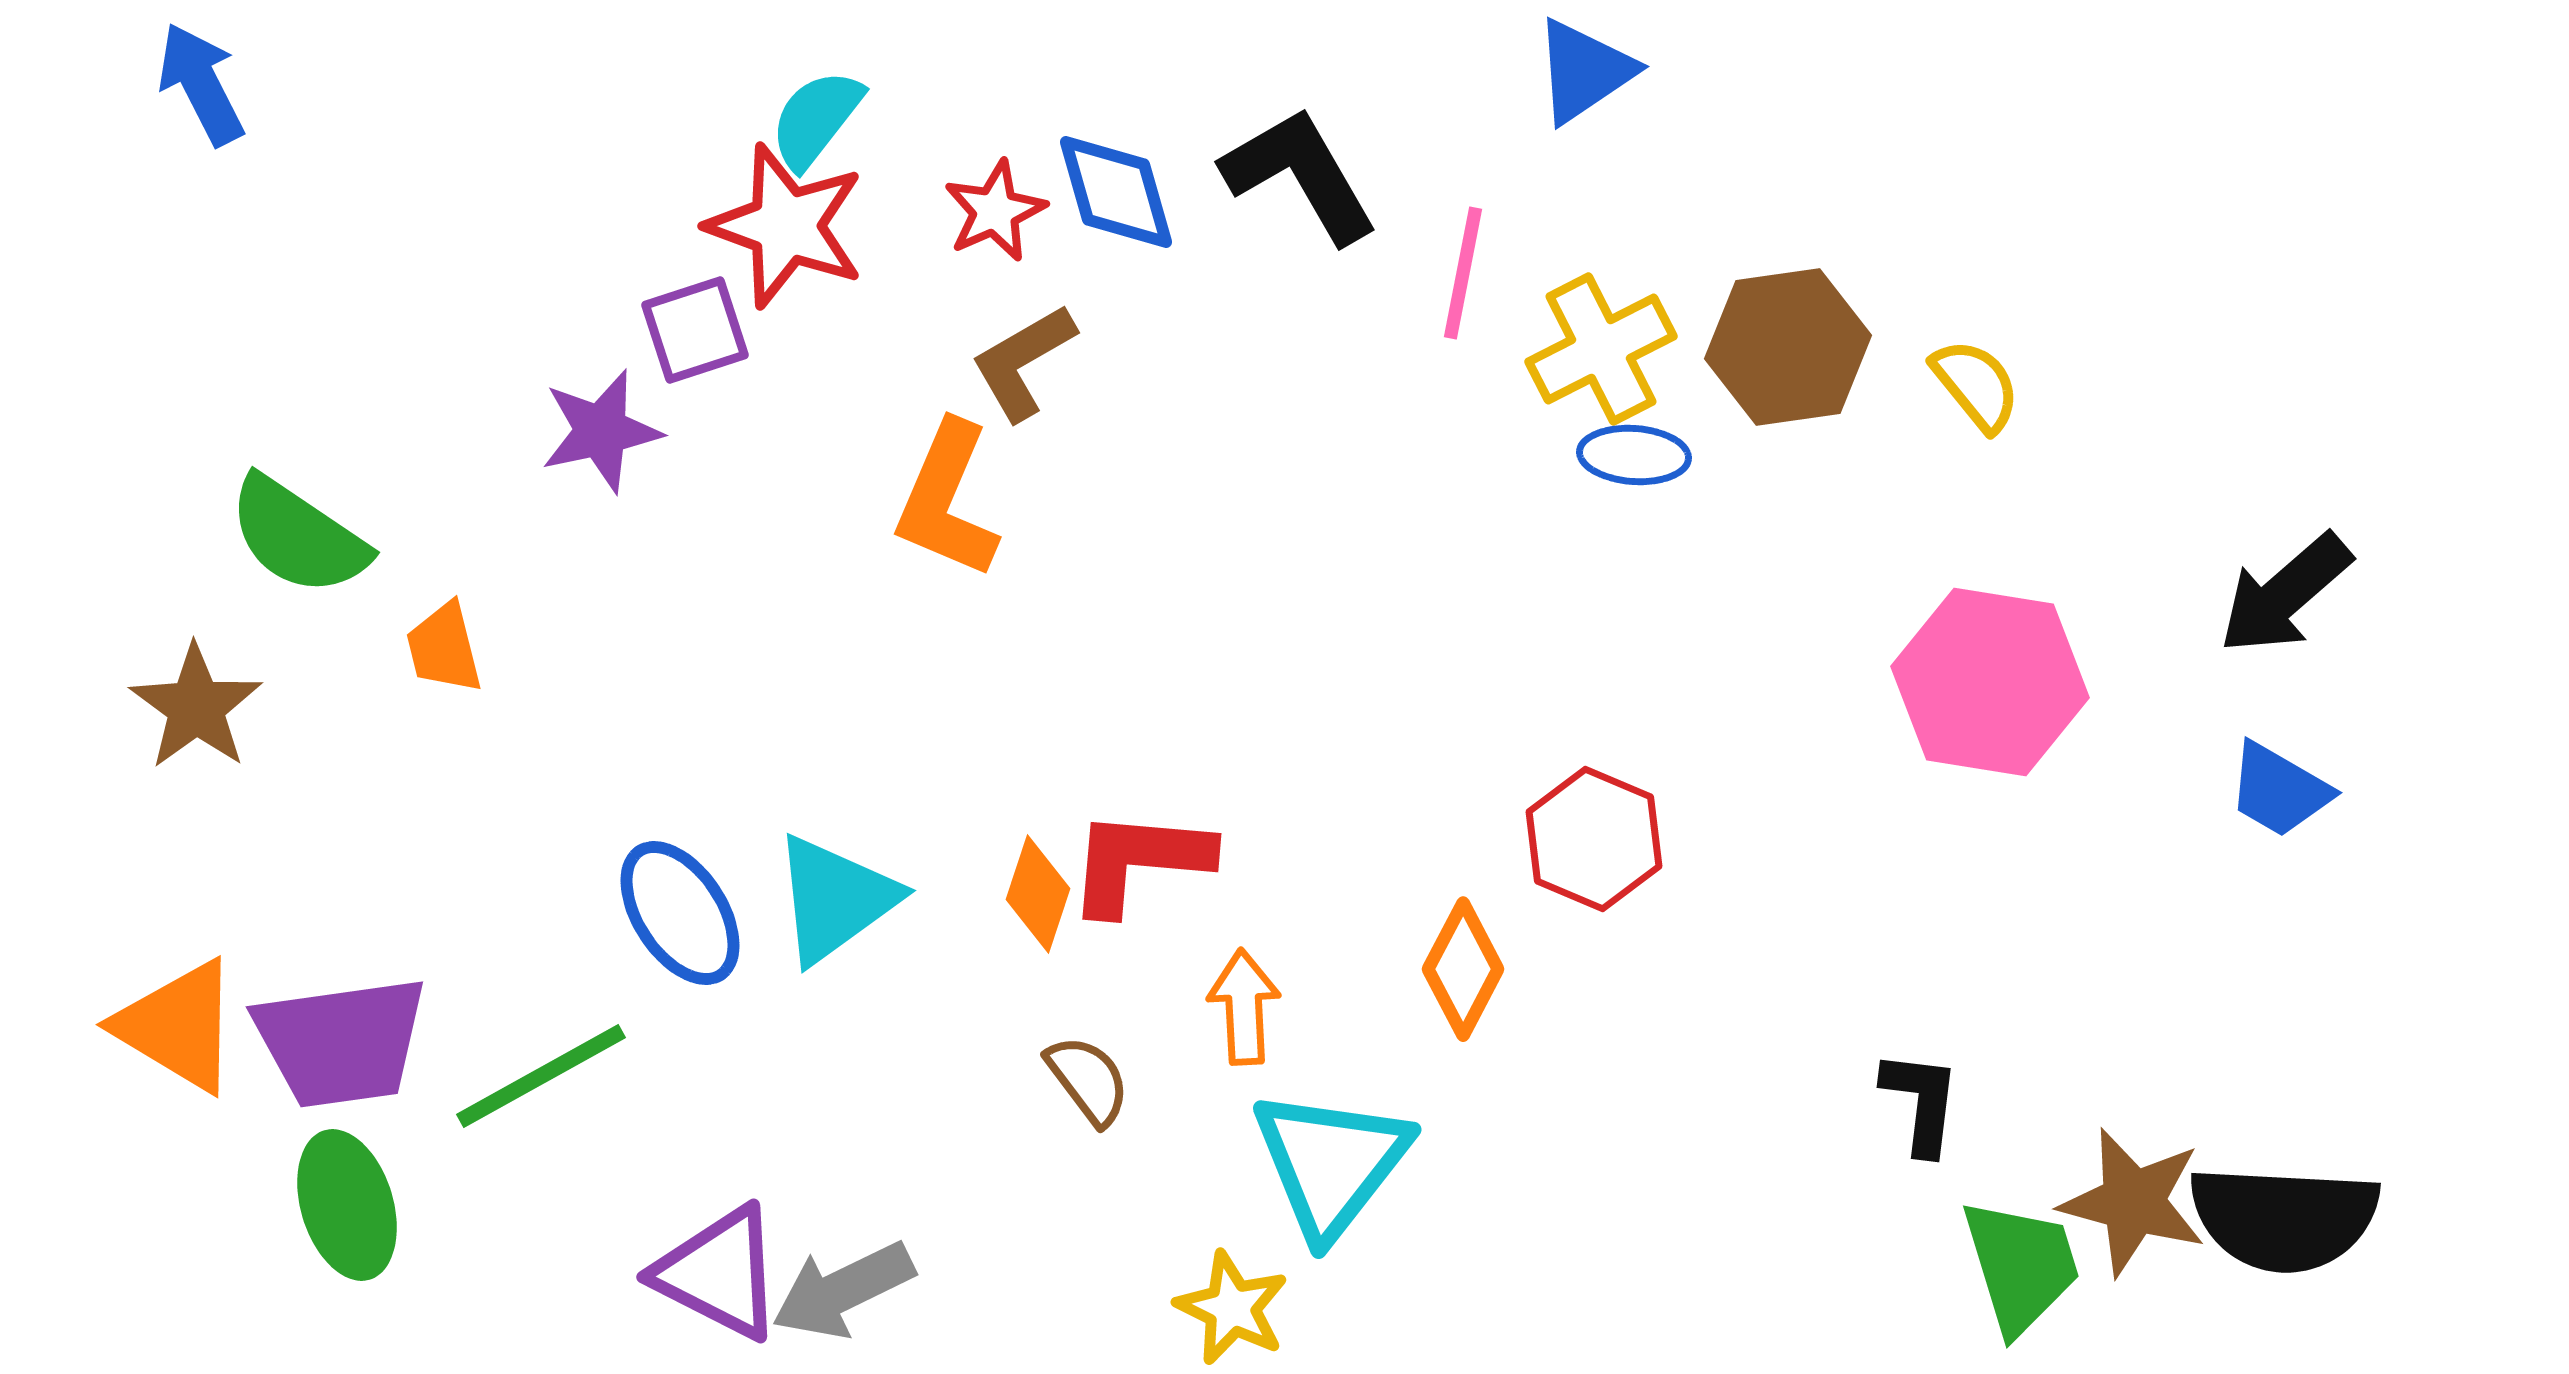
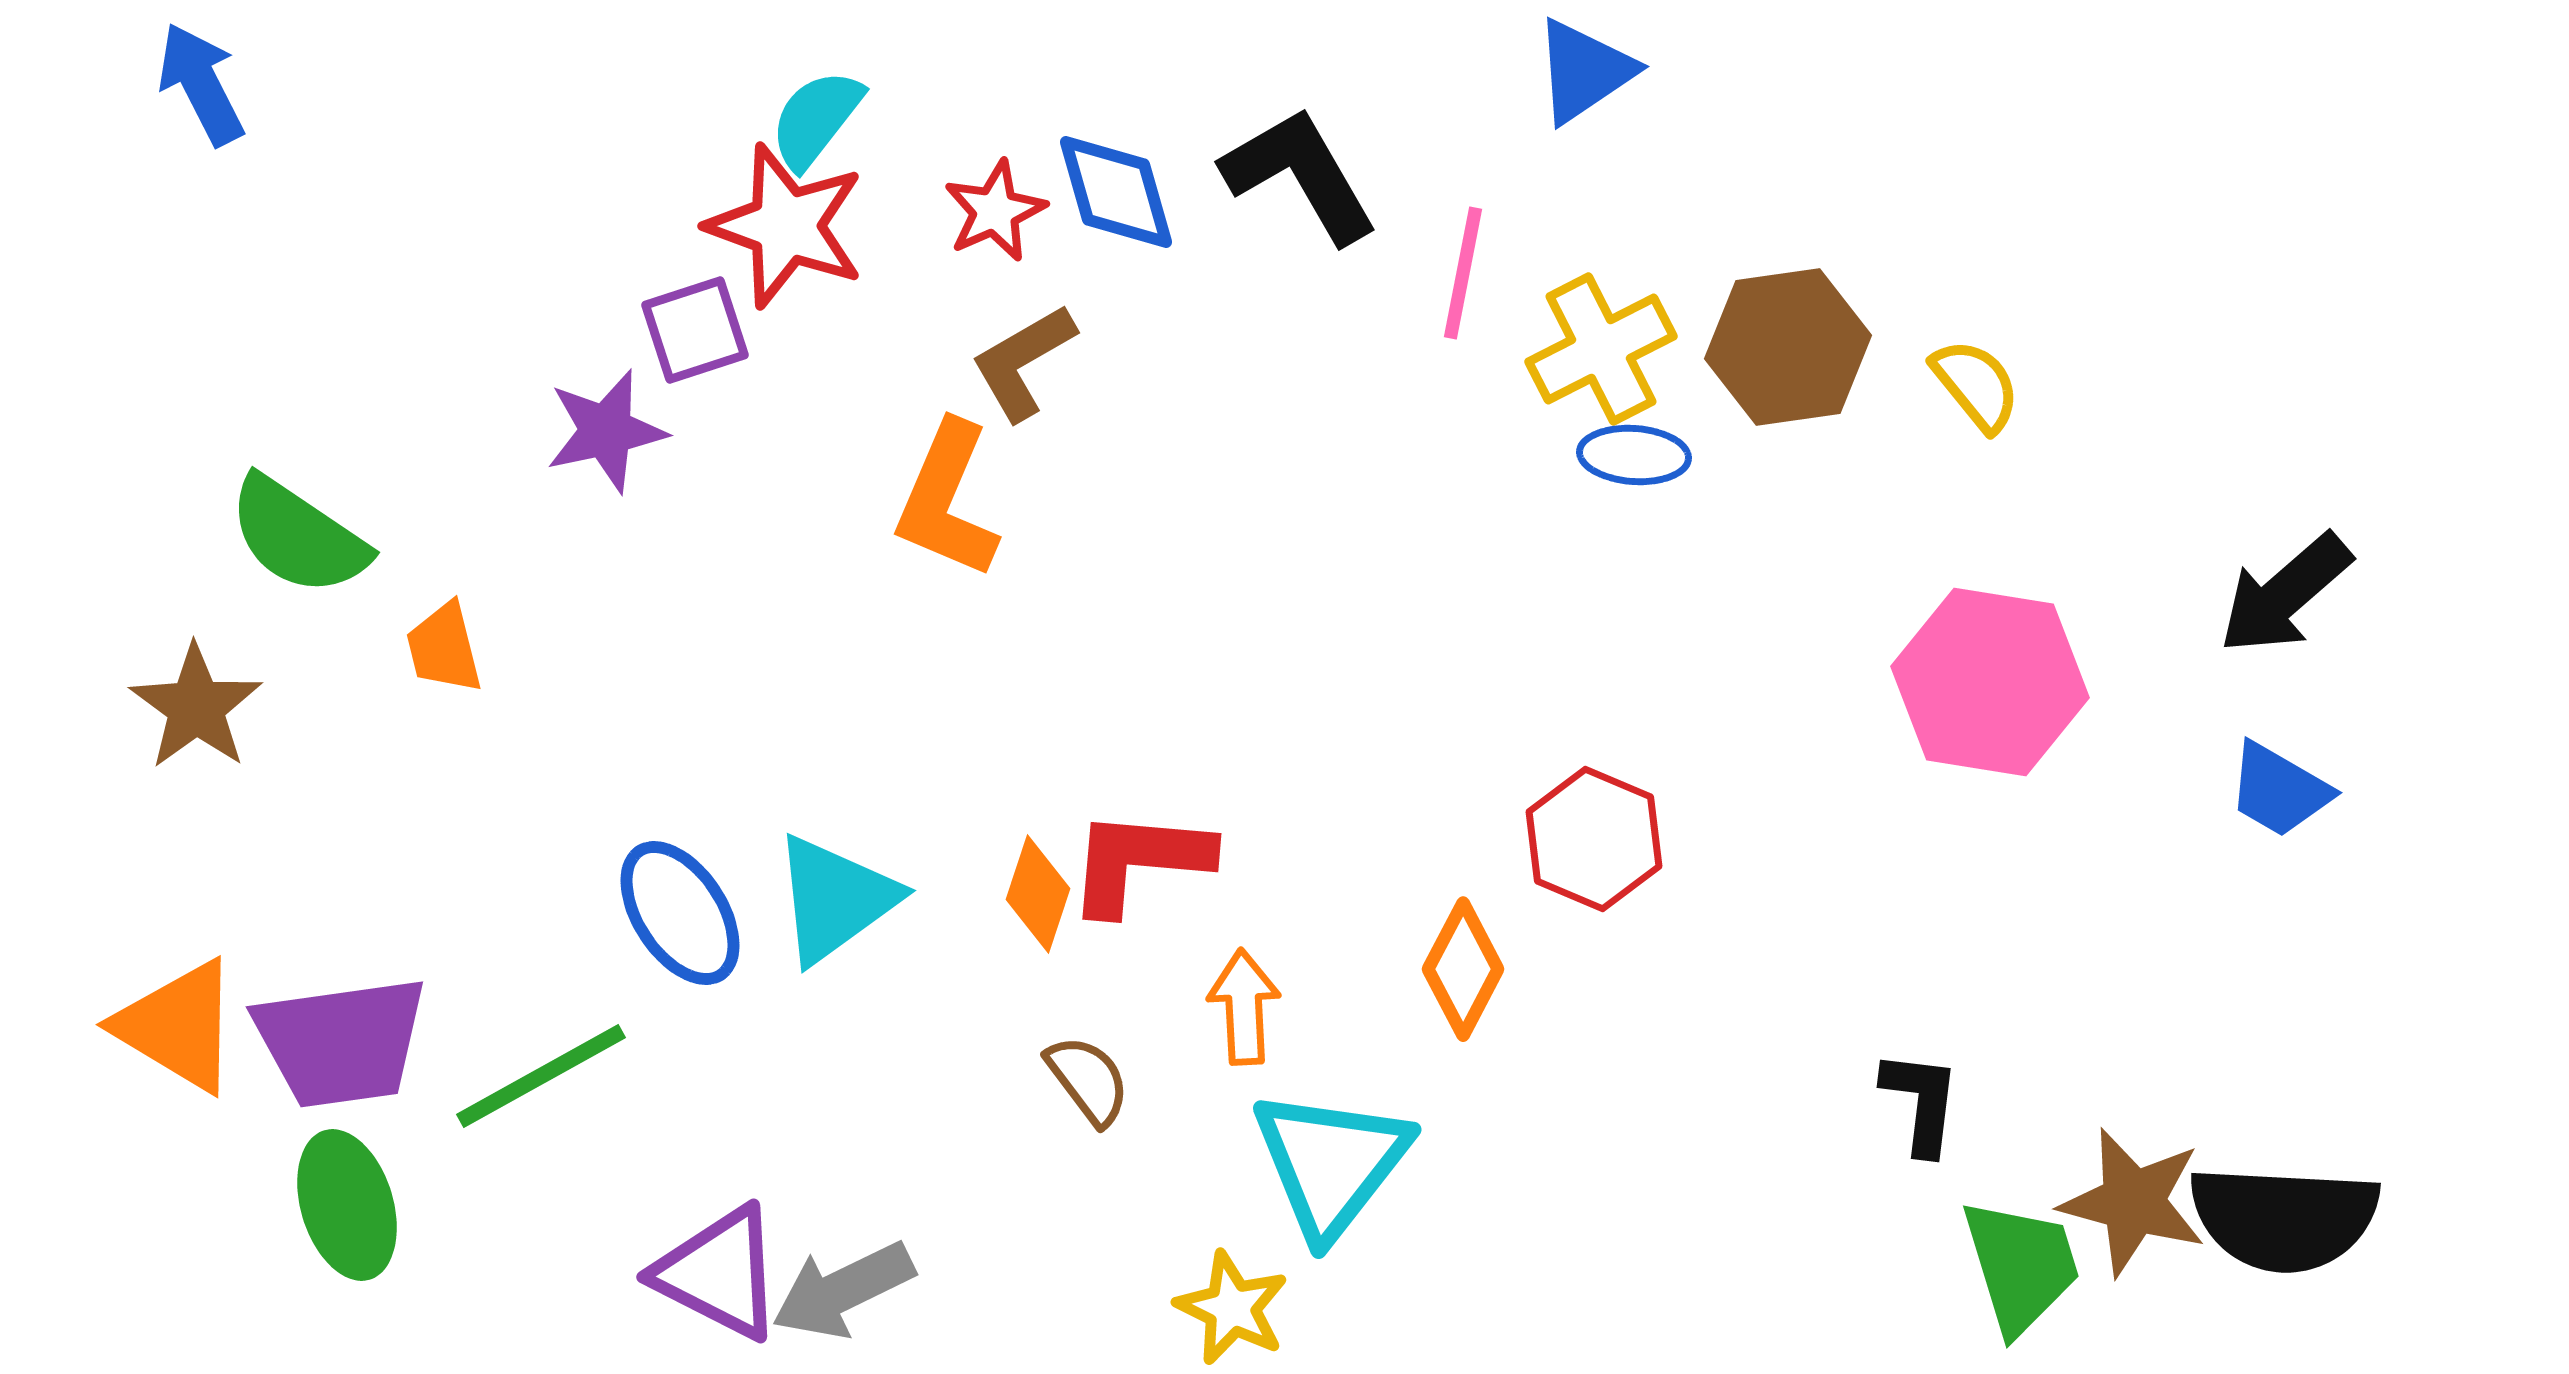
purple star at (601, 431): moved 5 px right
